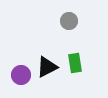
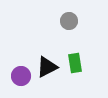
purple circle: moved 1 px down
